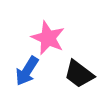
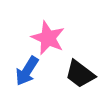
black trapezoid: moved 1 px right
